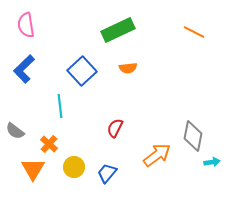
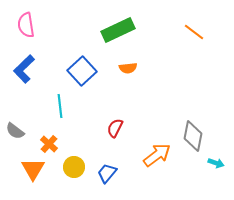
orange line: rotated 10 degrees clockwise
cyan arrow: moved 4 px right, 1 px down; rotated 28 degrees clockwise
